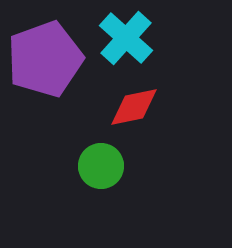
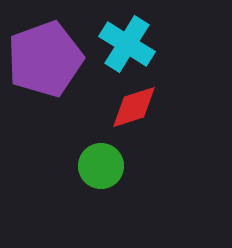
cyan cross: moved 1 px right, 6 px down; rotated 10 degrees counterclockwise
red diamond: rotated 6 degrees counterclockwise
